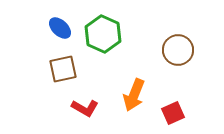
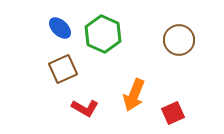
brown circle: moved 1 px right, 10 px up
brown square: rotated 12 degrees counterclockwise
